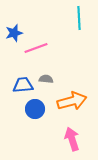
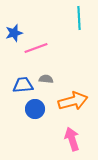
orange arrow: moved 1 px right
